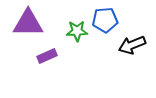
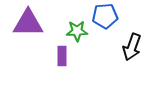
blue pentagon: moved 4 px up
black arrow: moved 2 px down; rotated 48 degrees counterclockwise
purple rectangle: moved 15 px right; rotated 66 degrees counterclockwise
